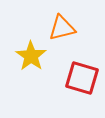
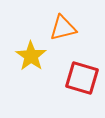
orange triangle: moved 1 px right
